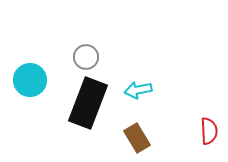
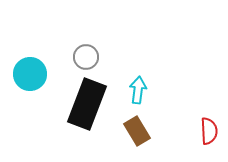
cyan circle: moved 6 px up
cyan arrow: rotated 108 degrees clockwise
black rectangle: moved 1 px left, 1 px down
brown rectangle: moved 7 px up
